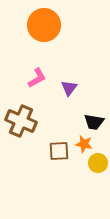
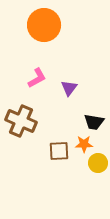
orange star: rotated 12 degrees counterclockwise
